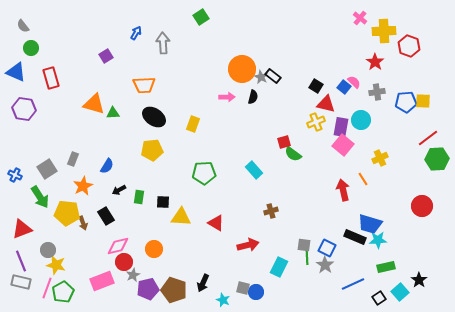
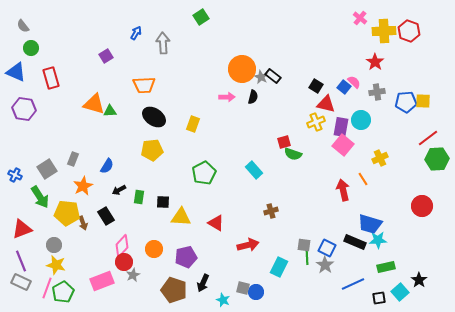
red hexagon at (409, 46): moved 15 px up
green triangle at (113, 113): moved 3 px left, 2 px up
green semicircle at (293, 154): rotated 18 degrees counterclockwise
green pentagon at (204, 173): rotated 25 degrees counterclockwise
black rectangle at (355, 237): moved 5 px down
pink diamond at (118, 246): moved 4 px right; rotated 35 degrees counterclockwise
gray circle at (48, 250): moved 6 px right, 5 px up
gray rectangle at (21, 282): rotated 12 degrees clockwise
purple pentagon at (148, 289): moved 38 px right, 32 px up
black square at (379, 298): rotated 24 degrees clockwise
